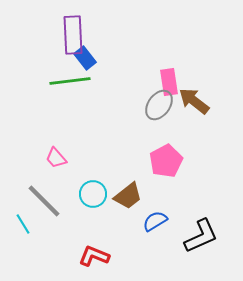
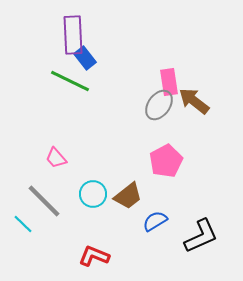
green line: rotated 33 degrees clockwise
cyan line: rotated 15 degrees counterclockwise
